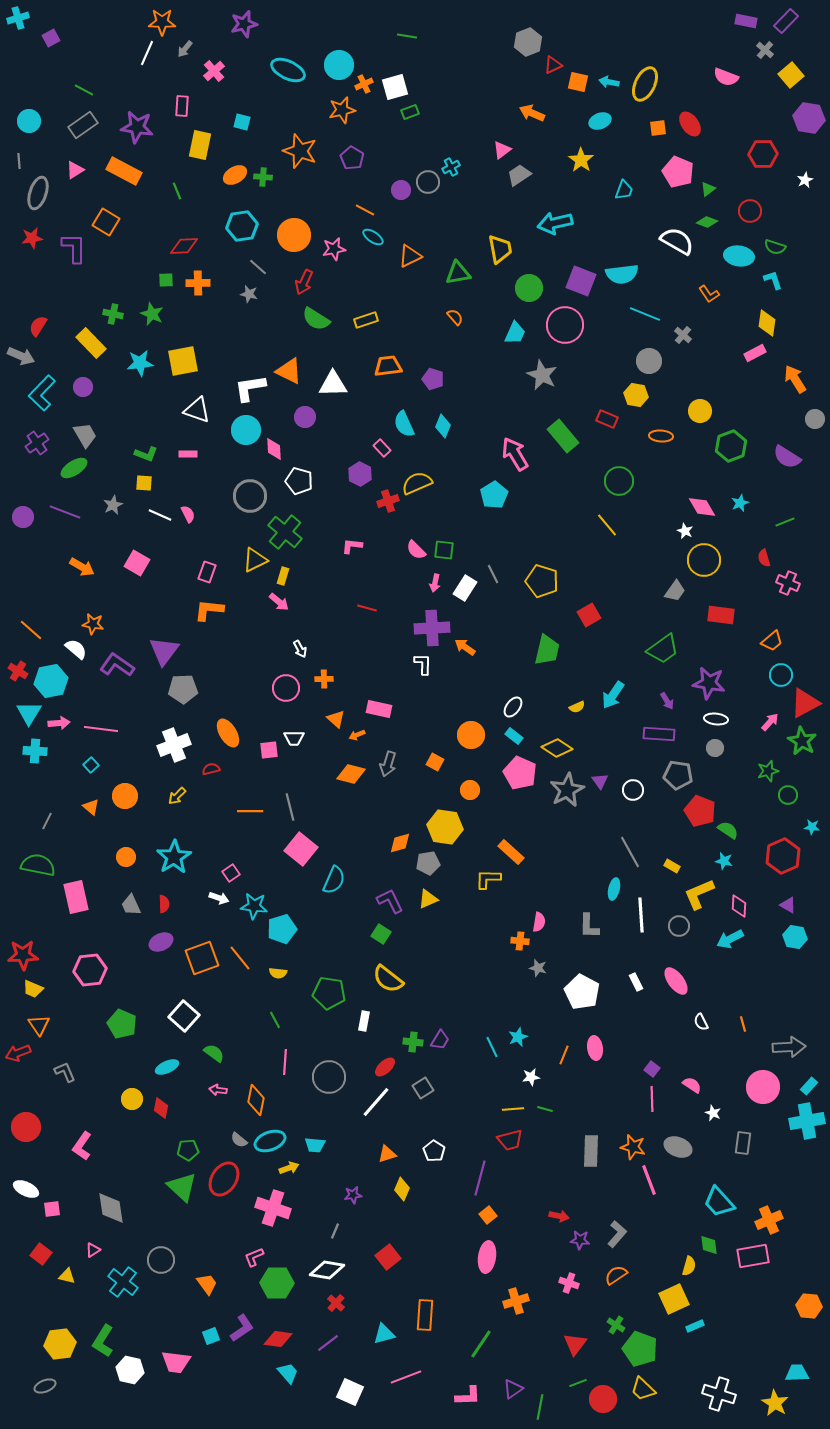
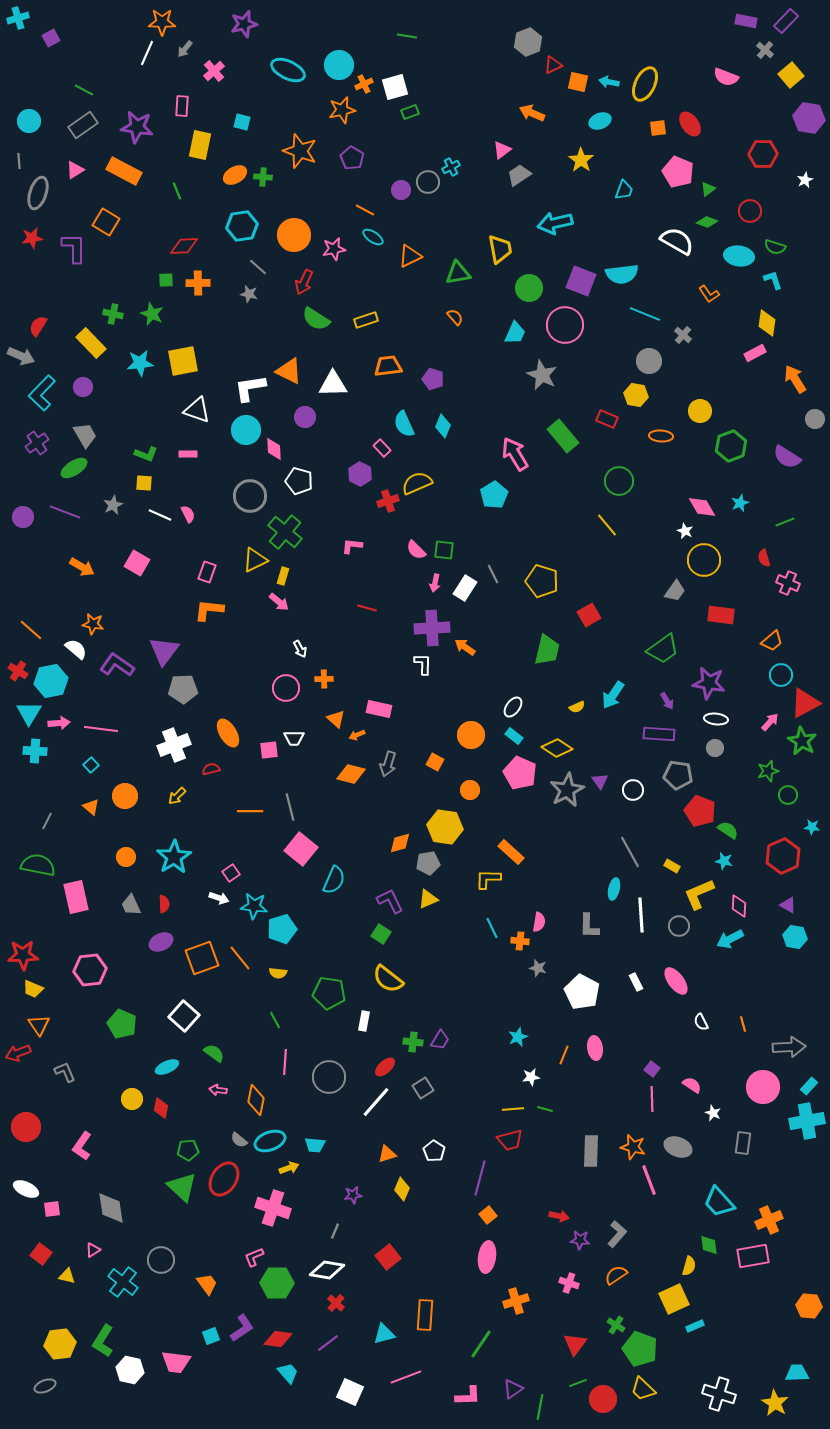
cyan line at (492, 1047): moved 119 px up
